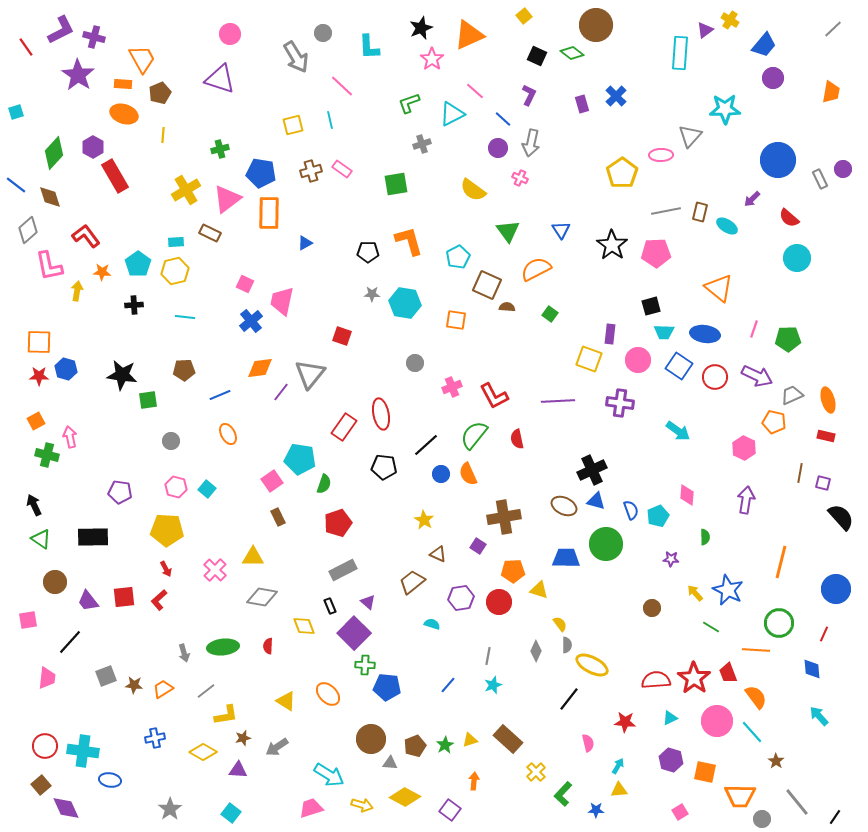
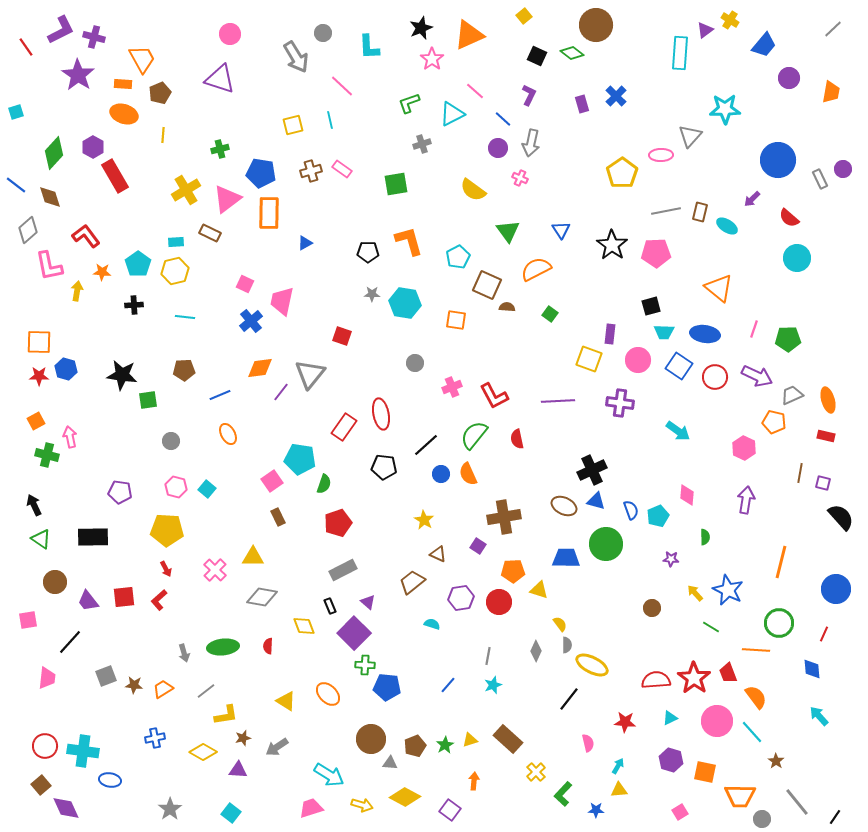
purple circle at (773, 78): moved 16 px right
